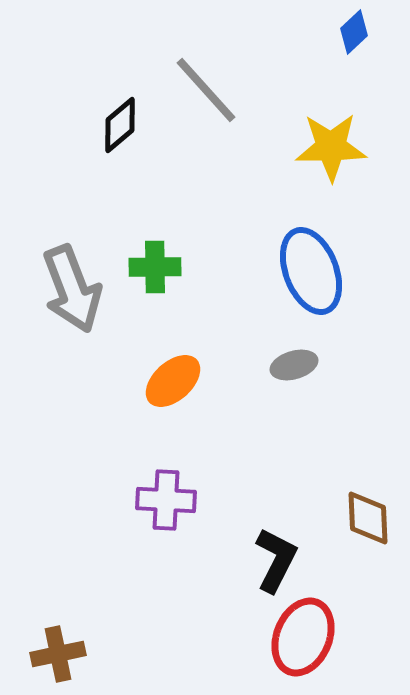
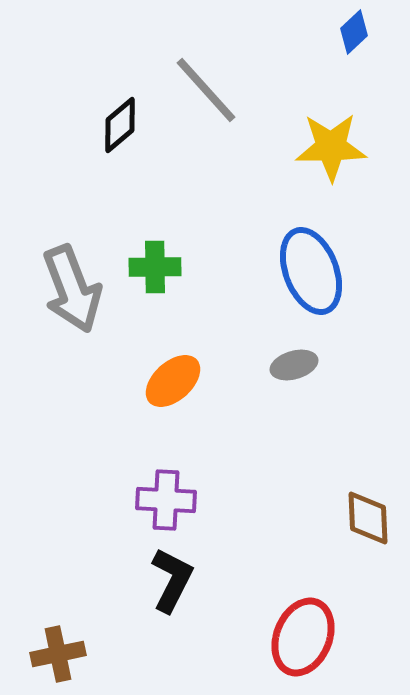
black L-shape: moved 104 px left, 20 px down
